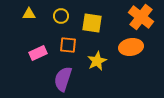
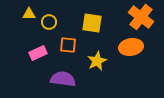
yellow circle: moved 12 px left, 6 px down
purple semicircle: rotated 80 degrees clockwise
